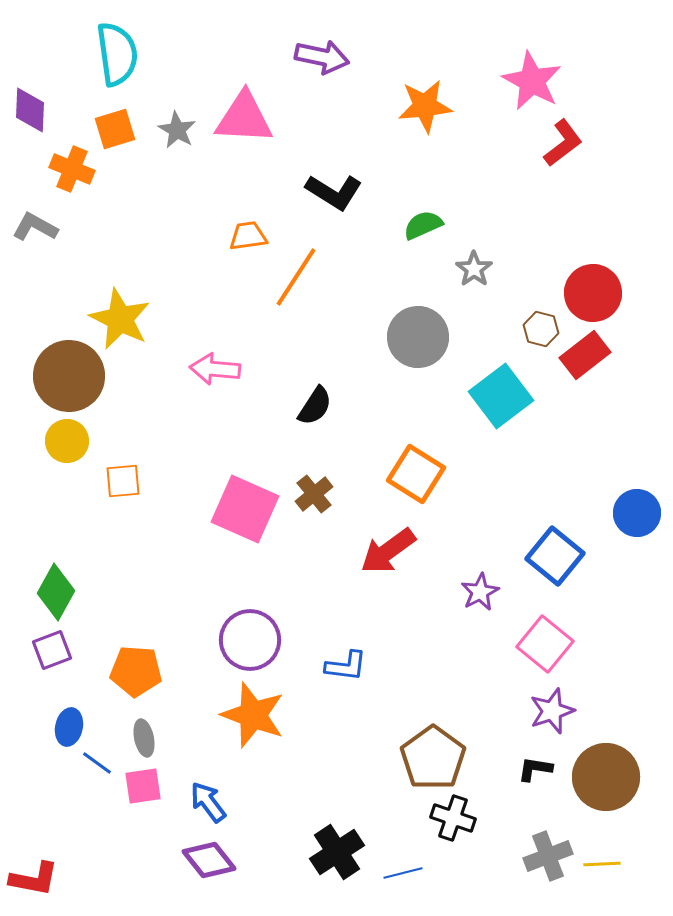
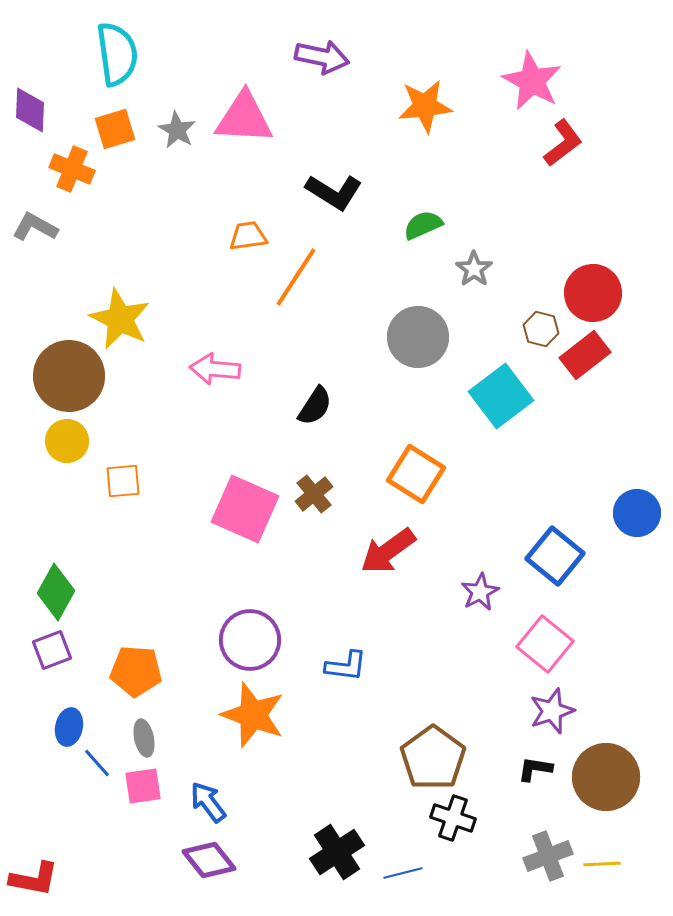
blue line at (97, 763): rotated 12 degrees clockwise
